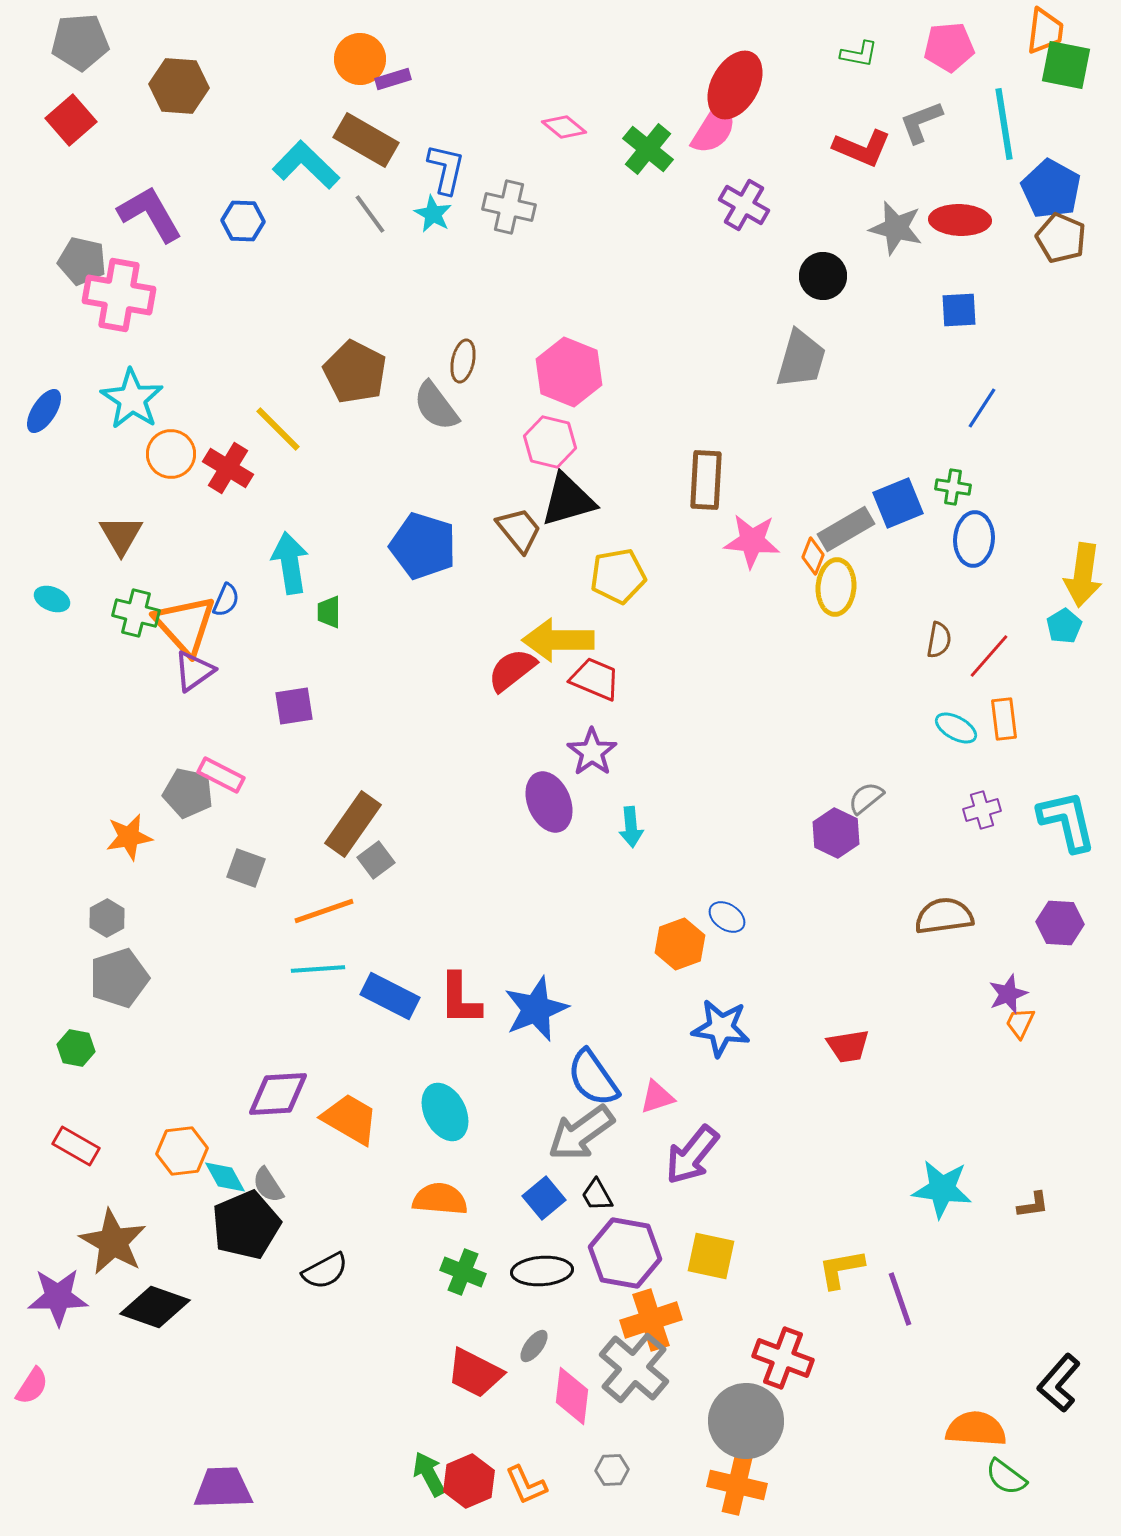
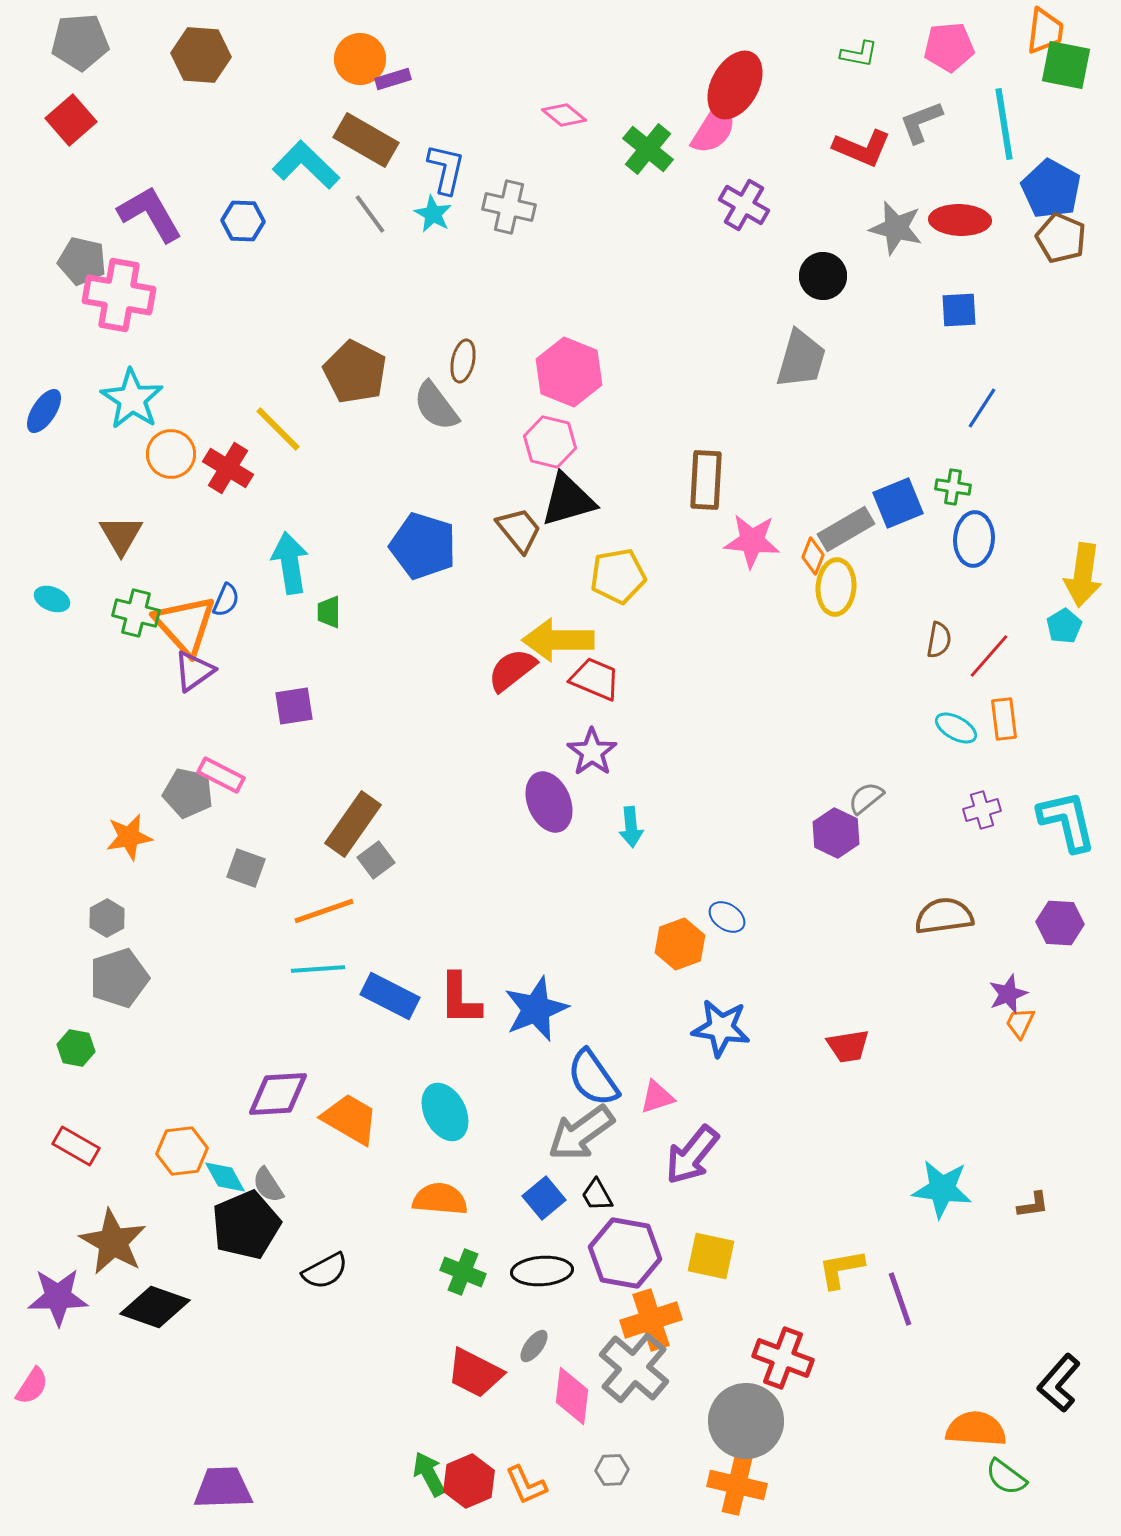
brown hexagon at (179, 86): moved 22 px right, 31 px up
pink diamond at (564, 127): moved 12 px up
